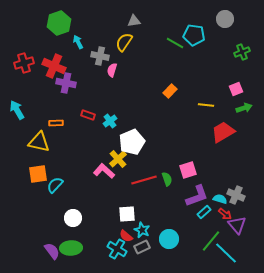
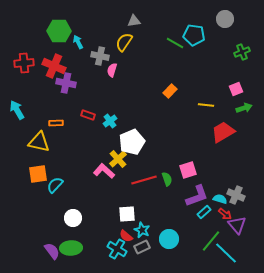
green hexagon at (59, 23): moved 8 px down; rotated 20 degrees clockwise
red cross at (24, 63): rotated 12 degrees clockwise
